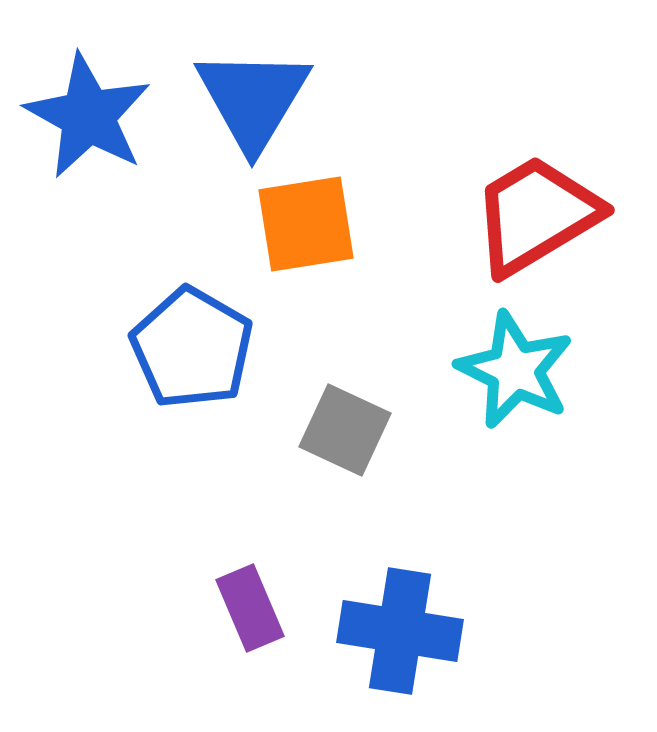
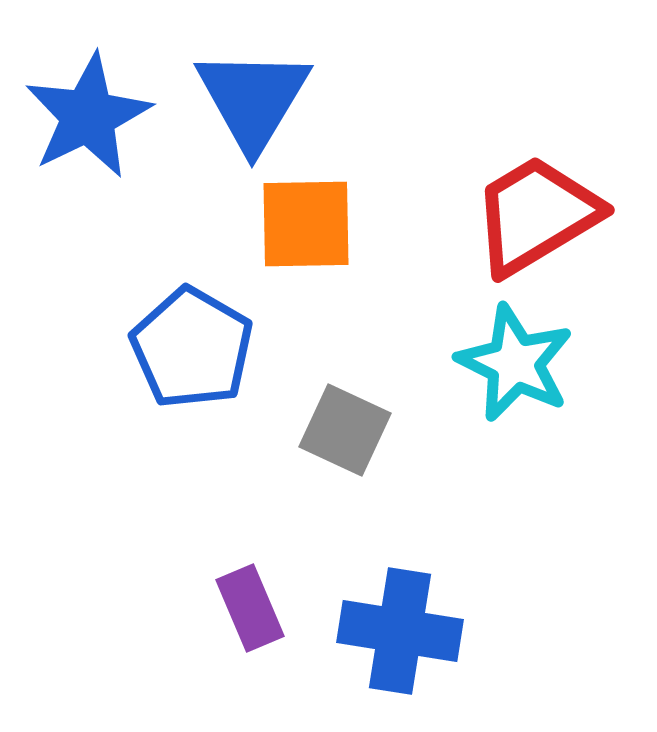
blue star: rotated 17 degrees clockwise
orange square: rotated 8 degrees clockwise
cyan star: moved 7 px up
